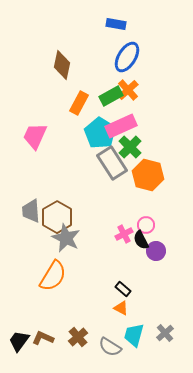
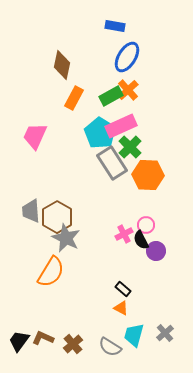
blue rectangle: moved 1 px left, 2 px down
orange rectangle: moved 5 px left, 5 px up
orange hexagon: rotated 12 degrees counterclockwise
orange semicircle: moved 2 px left, 4 px up
brown cross: moved 5 px left, 7 px down
